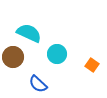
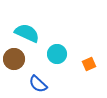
cyan semicircle: moved 2 px left
brown circle: moved 1 px right, 2 px down
orange square: moved 3 px left, 1 px up; rotated 32 degrees clockwise
